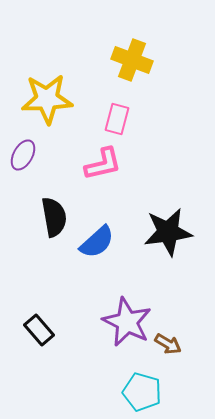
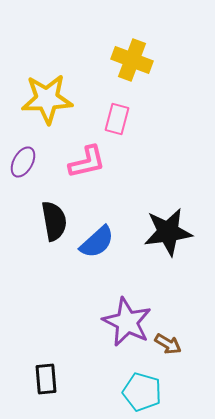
purple ellipse: moved 7 px down
pink L-shape: moved 16 px left, 2 px up
black semicircle: moved 4 px down
black rectangle: moved 7 px right, 49 px down; rotated 36 degrees clockwise
